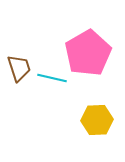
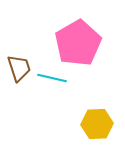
pink pentagon: moved 10 px left, 10 px up
yellow hexagon: moved 4 px down
